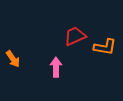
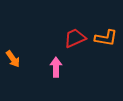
red trapezoid: moved 2 px down
orange L-shape: moved 1 px right, 9 px up
